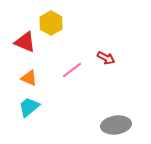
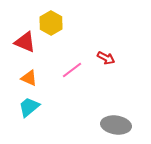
gray ellipse: rotated 16 degrees clockwise
